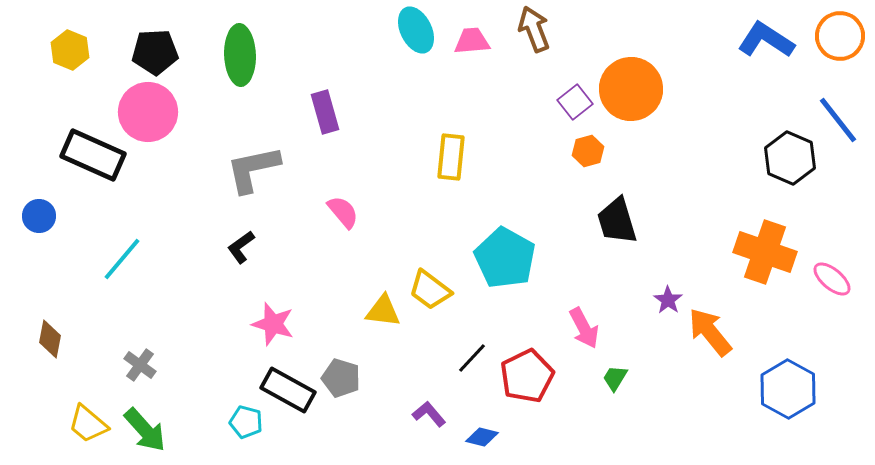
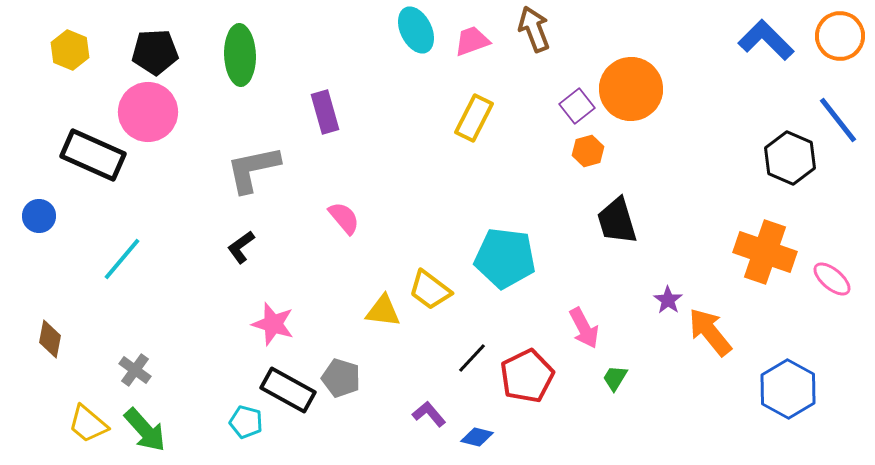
blue L-shape at (766, 40): rotated 12 degrees clockwise
pink trapezoid at (472, 41): rotated 15 degrees counterclockwise
purple square at (575, 102): moved 2 px right, 4 px down
yellow rectangle at (451, 157): moved 23 px right, 39 px up; rotated 21 degrees clockwise
pink semicircle at (343, 212): moved 1 px right, 6 px down
cyan pentagon at (505, 258): rotated 22 degrees counterclockwise
gray cross at (140, 365): moved 5 px left, 5 px down
blue diamond at (482, 437): moved 5 px left
